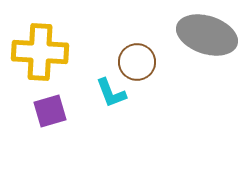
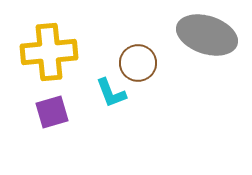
yellow cross: moved 9 px right; rotated 8 degrees counterclockwise
brown circle: moved 1 px right, 1 px down
purple square: moved 2 px right, 1 px down
